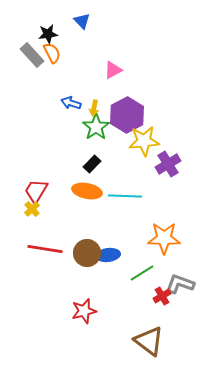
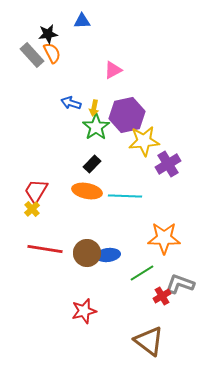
blue triangle: rotated 48 degrees counterclockwise
purple hexagon: rotated 16 degrees clockwise
